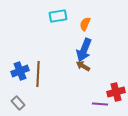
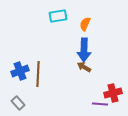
blue arrow: rotated 20 degrees counterclockwise
brown arrow: moved 1 px right, 1 px down
red cross: moved 3 px left, 1 px down
